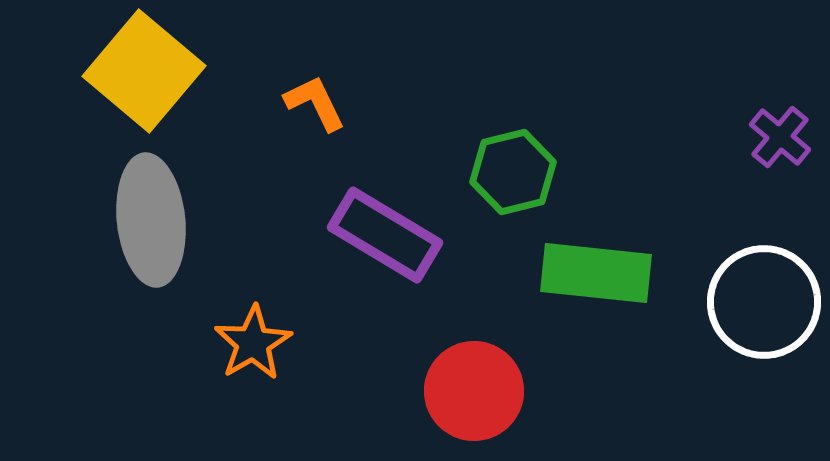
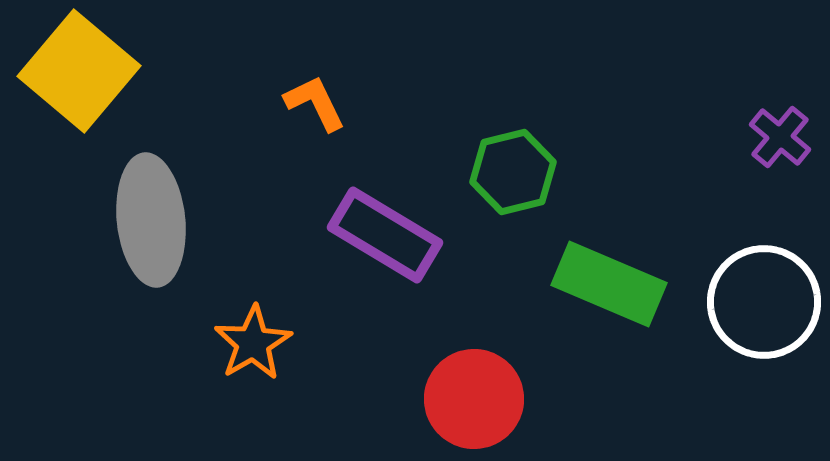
yellow square: moved 65 px left
green rectangle: moved 13 px right, 11 px down; rotated 17 degrees clockwise
red circle: moved 8 px down
